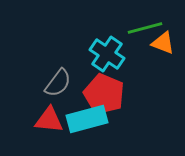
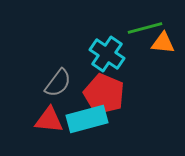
orange triangle: rotated 15 degrees counterclockwise
